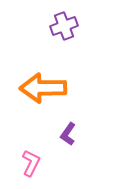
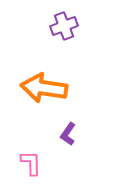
orange arrow: moved 1 px right; rotated 9 degrees clockwise
pink L-shape: rotated 28 degrees counterclockwise
